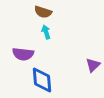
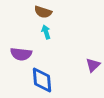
purple semicircle: moved 2 px left
